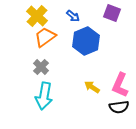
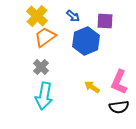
purple square: moved 7 px left, 8 px down; rotated 18 degrees counterclockwise
pink L-shape: moved 1 px left, 3 px up
